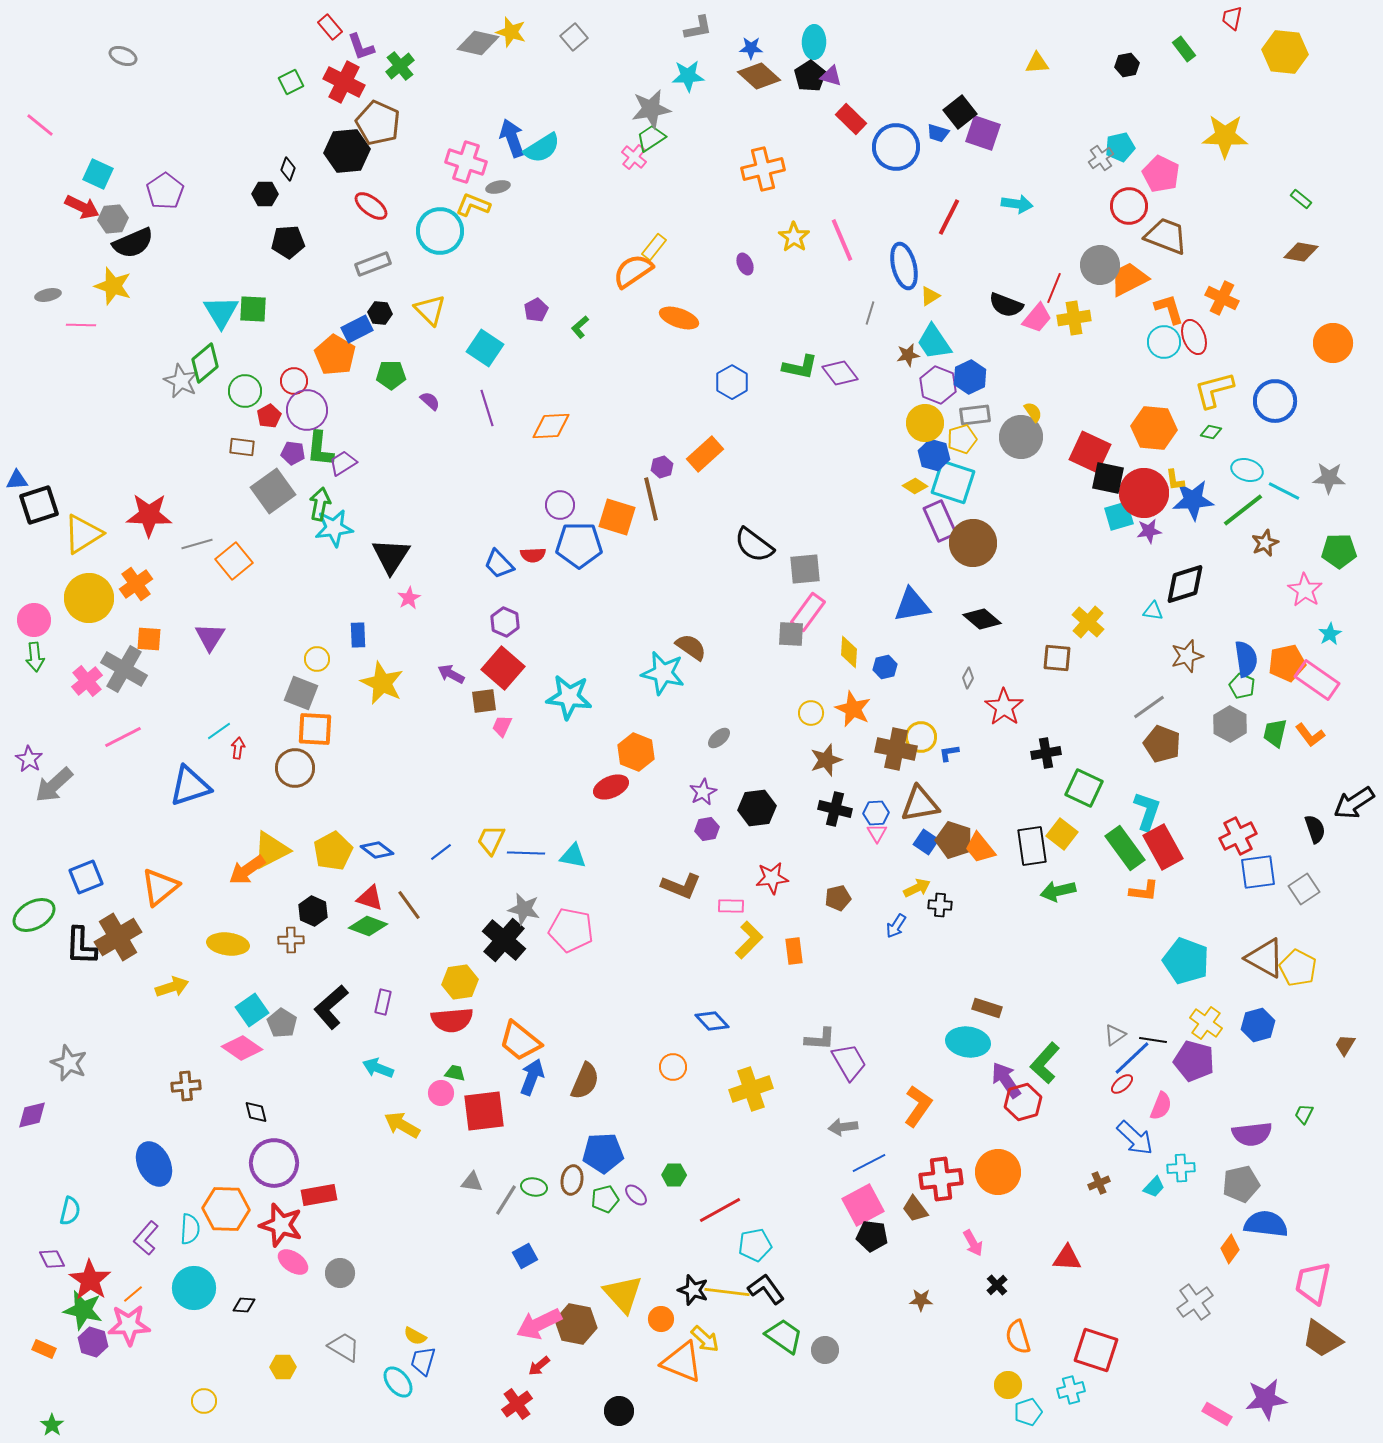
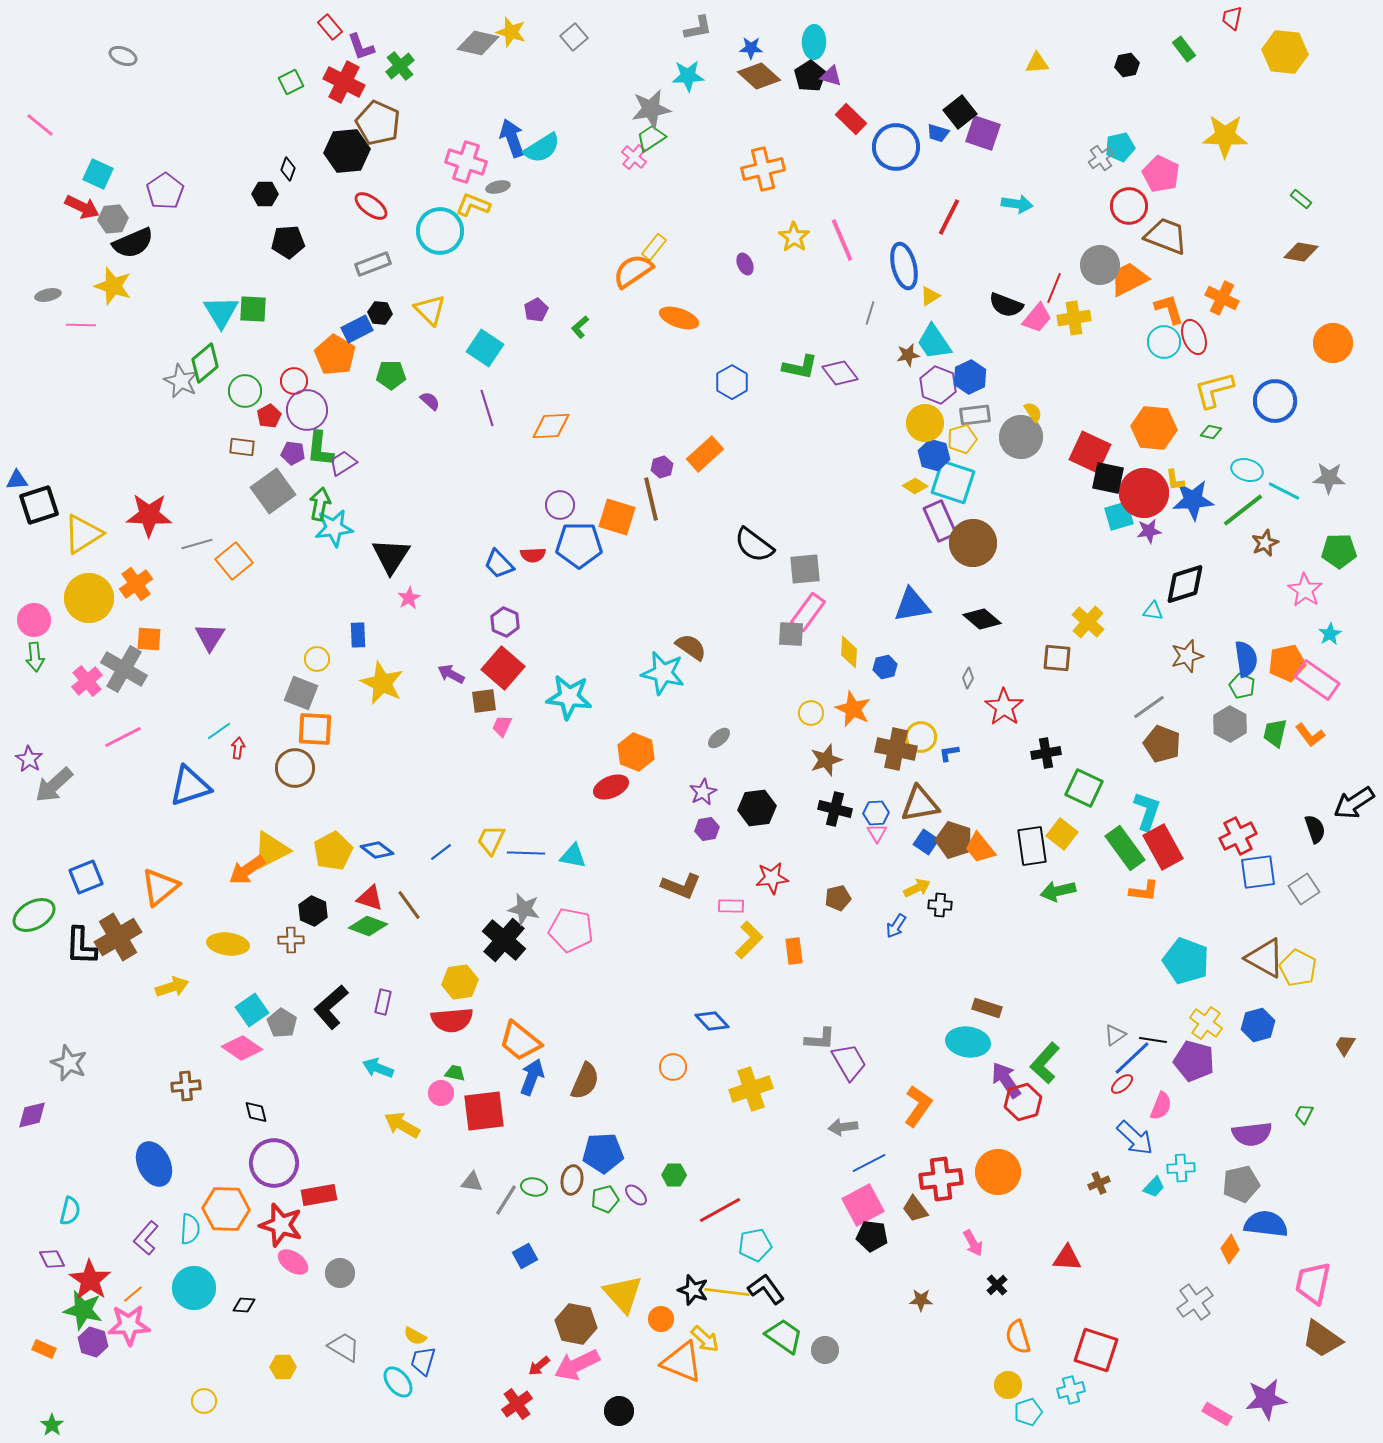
pink arrow at (539, 1324): moved 38 px right, 41 px down
